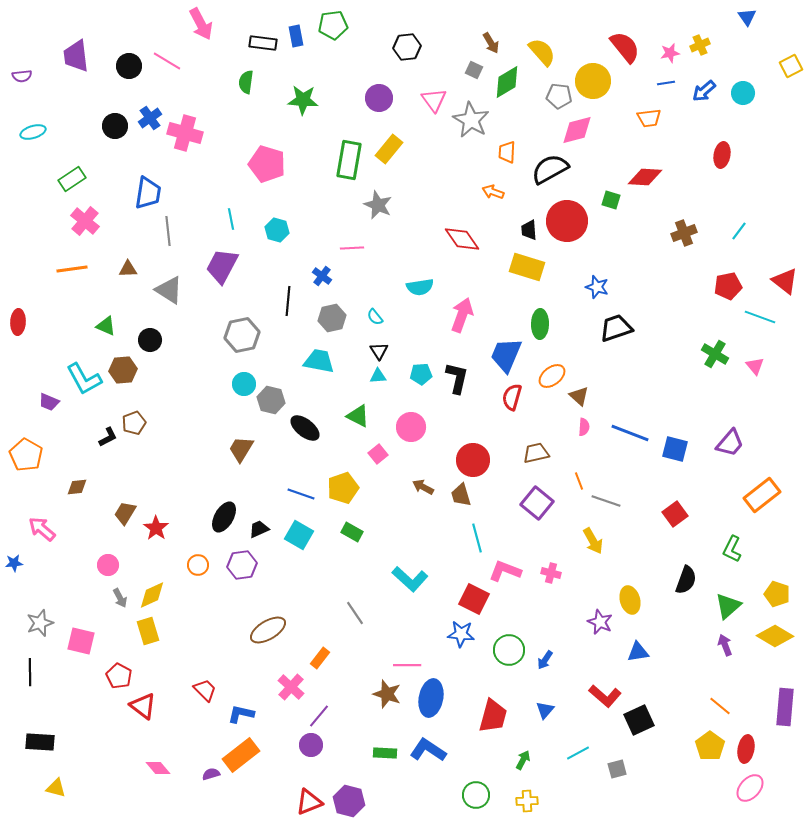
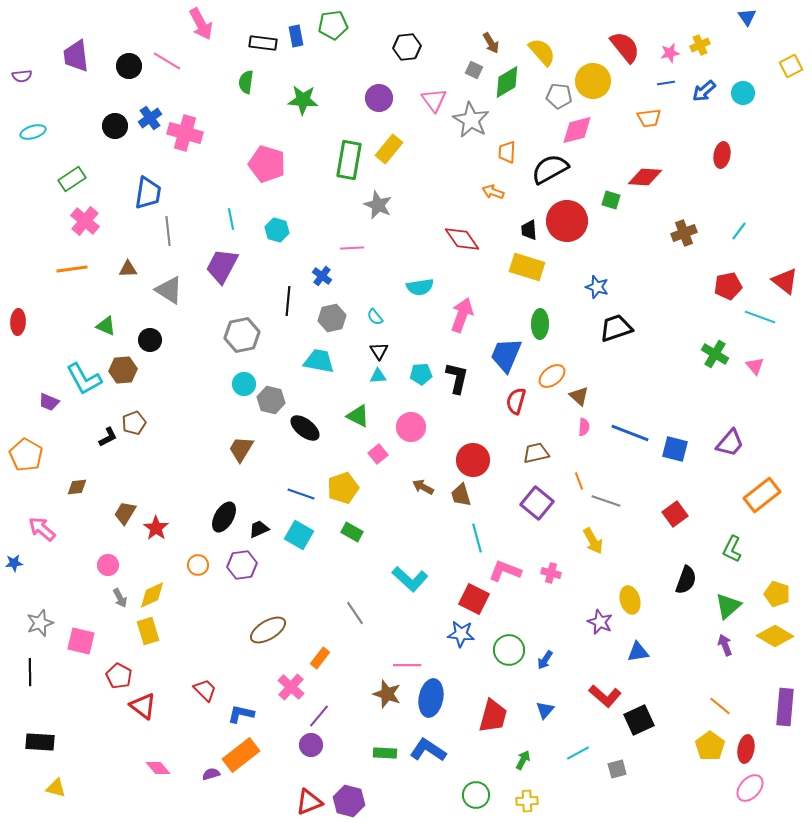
red semicircle at (512, 397): moved 4 px right, 4 px down
